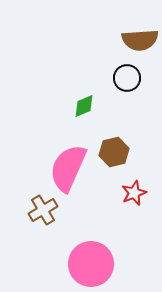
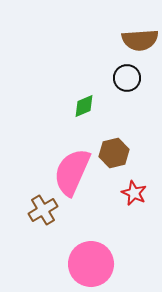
brown hexagon: moved 1 px down
pink semicircle: moved 4 px right, 4 px down
red star: rotated 25 degrees counterclockwise
